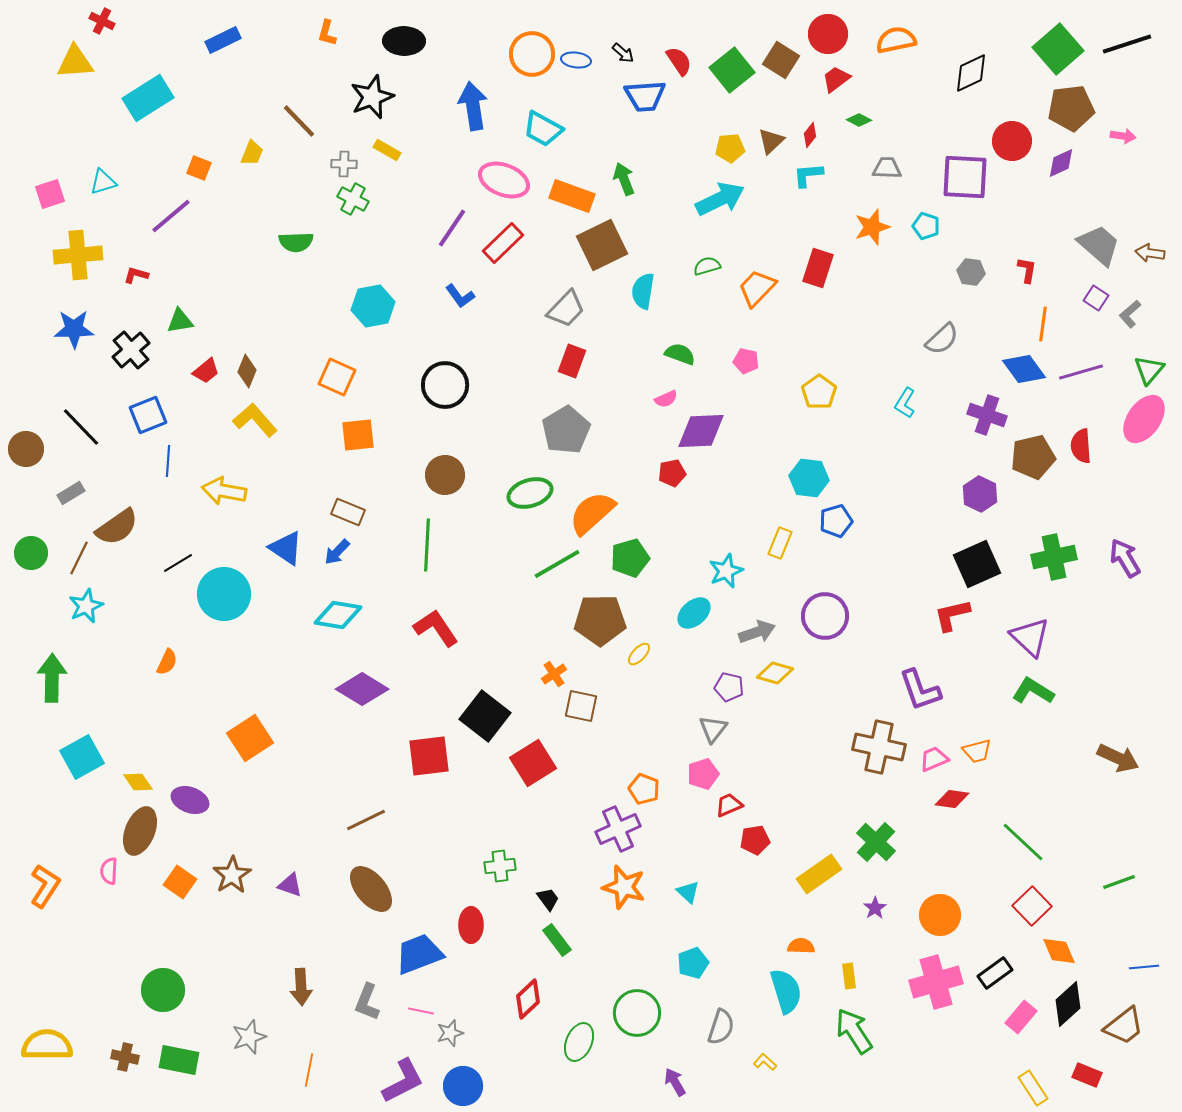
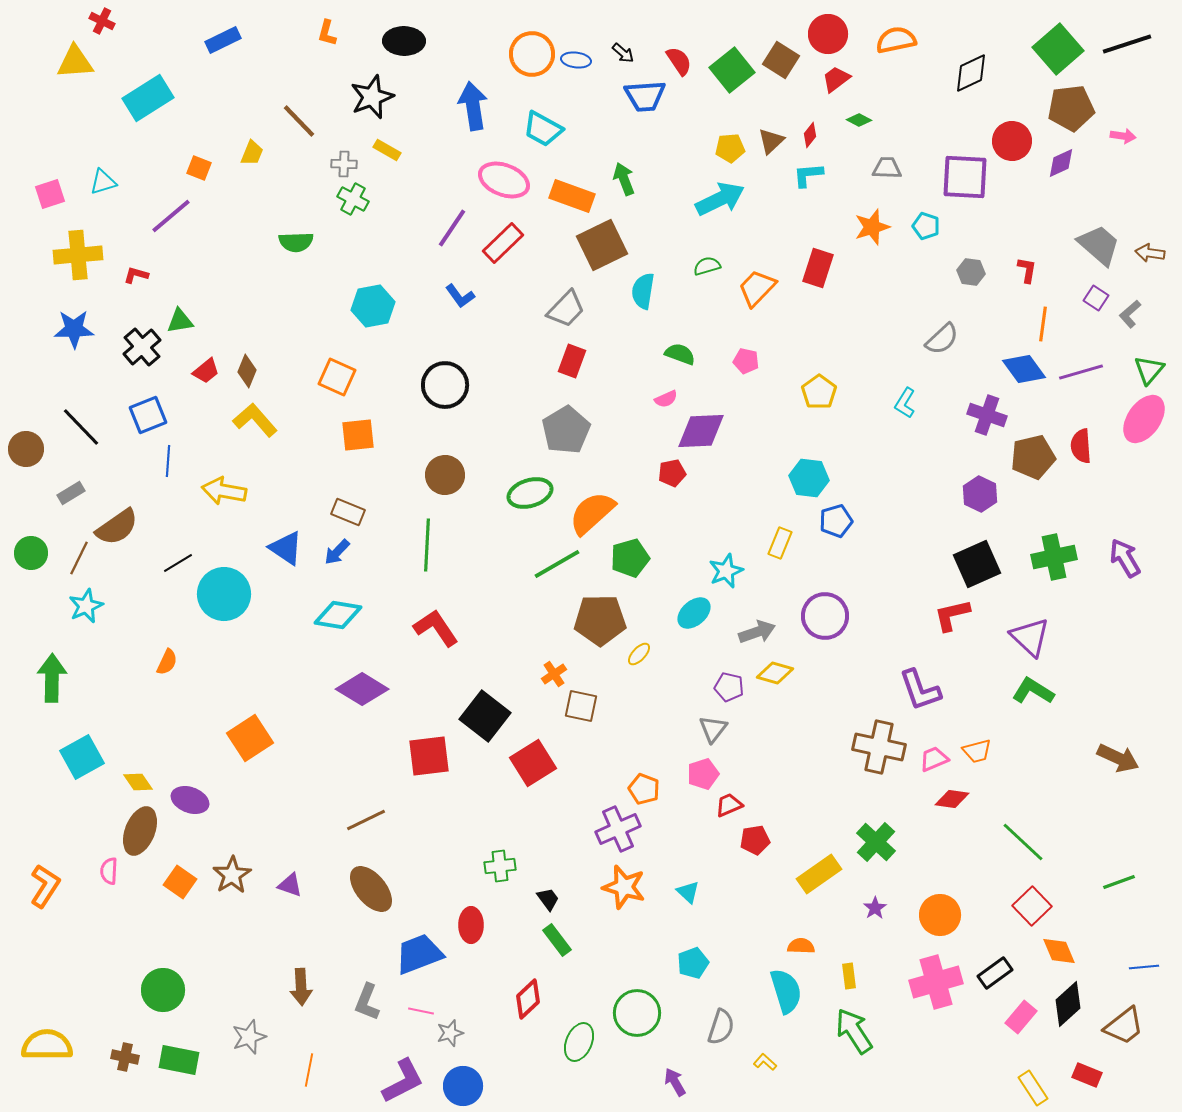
black cross at (131, 350): moved 11 px right, 3 px up
